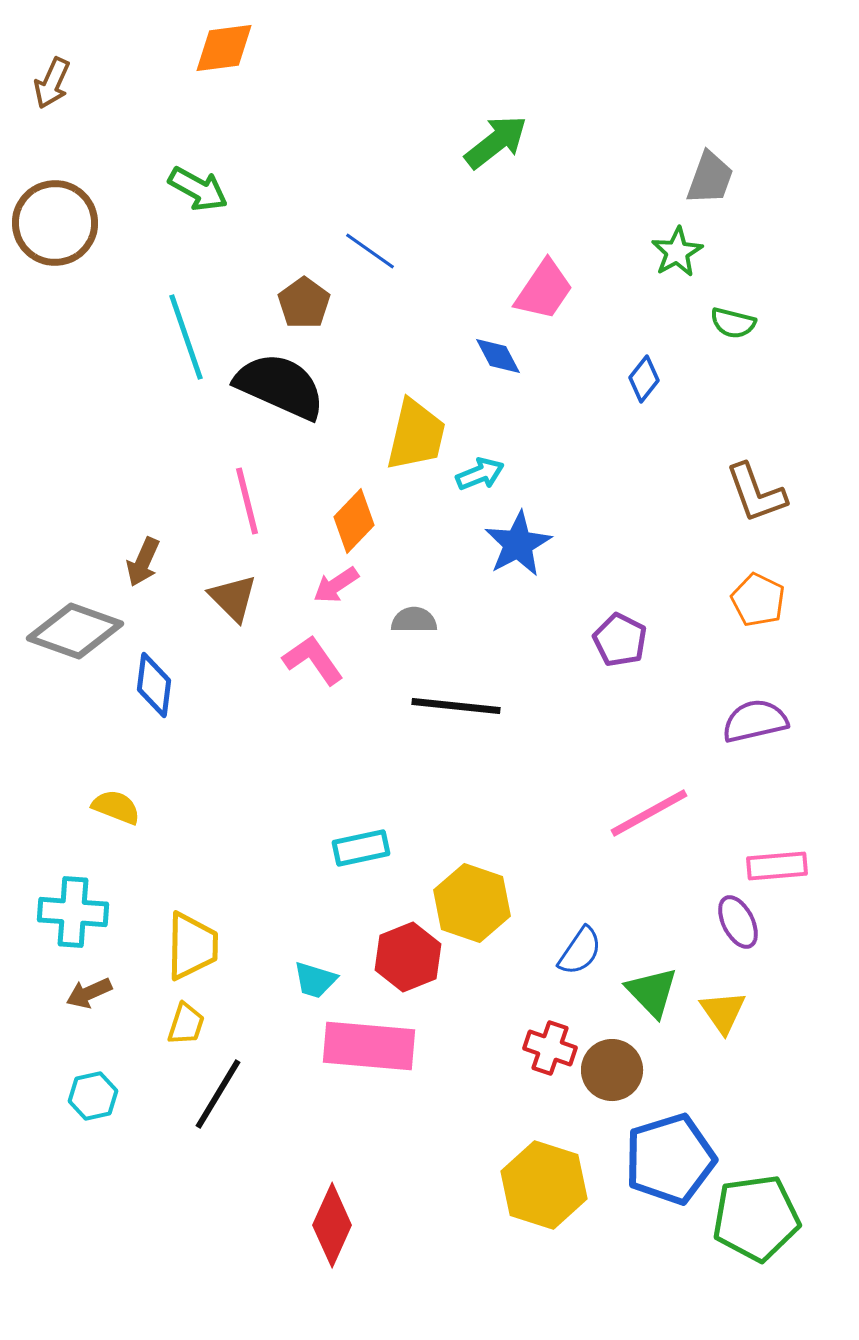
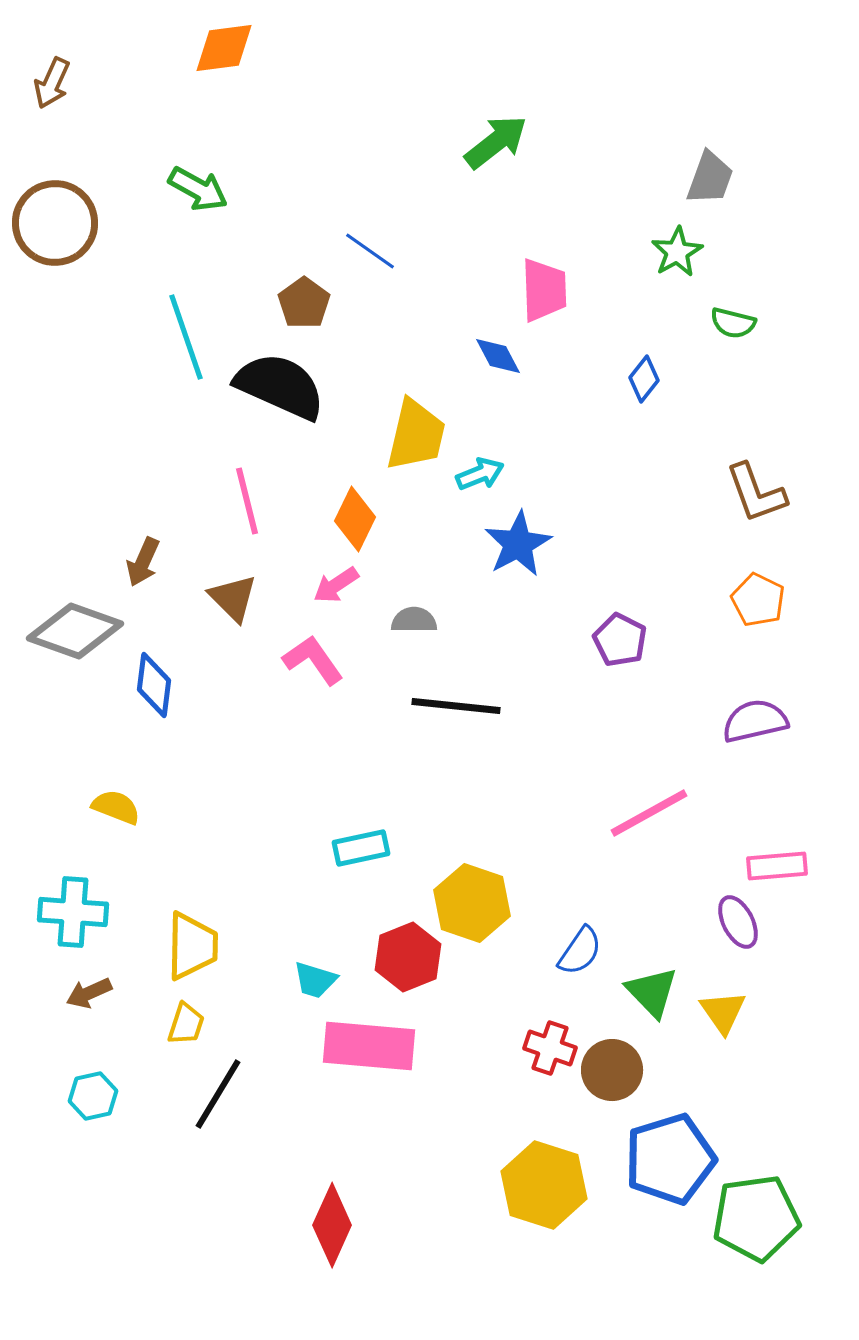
pink trapezoid at (544, 290): rotated 36 degrees counterclockwise
orange diamond at (354, 521): moved 1 px right, 2 px up; rotated 18 degrees counterclockwise
